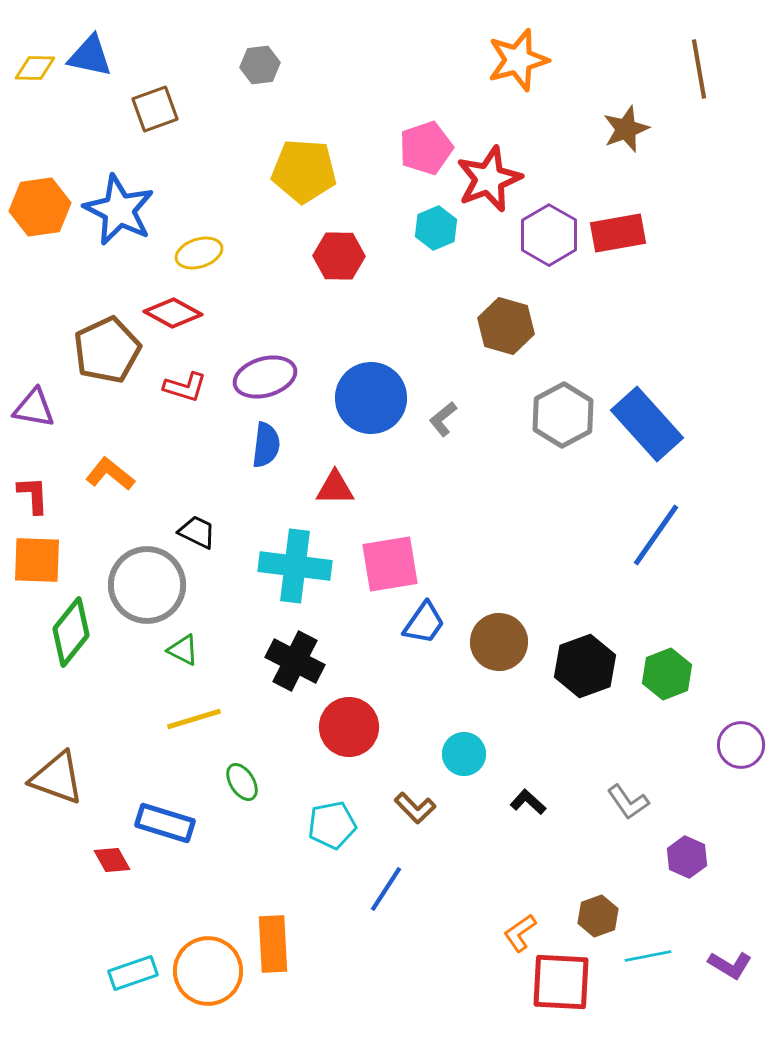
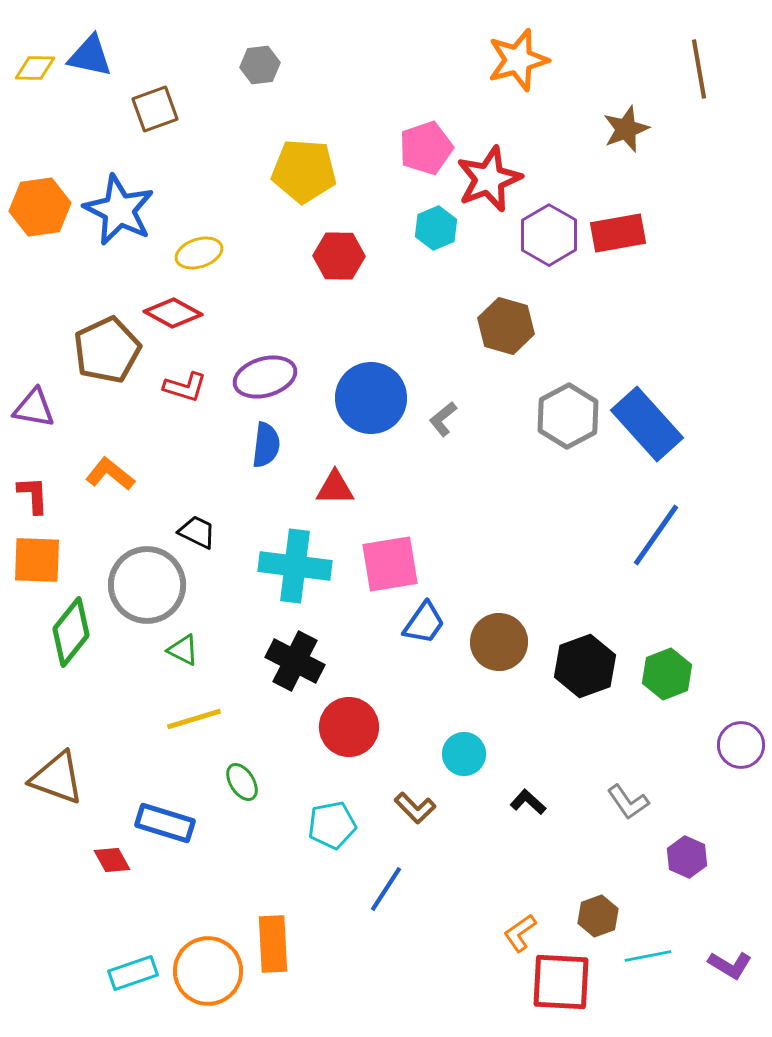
gray hexagon at (563, 415): moved 5 px right, 1 px down
